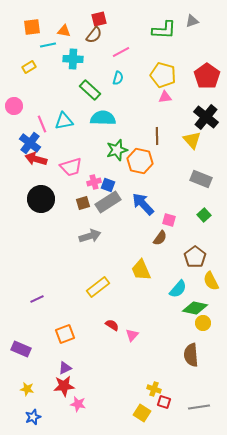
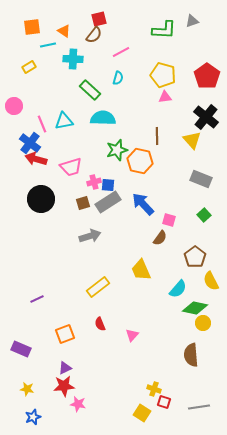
orange triangle at (64, 31): rotated 24 degrees clockwise
blue square at (108, 185): rotated 16 degrees counterclockwise
red semicircle at (112, 325): moved 12 px left, 1 px up; rotated 144 degrees counterclockwise
